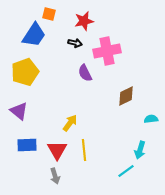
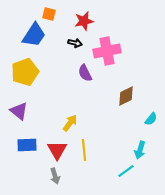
cyan semicircle: rotated 136 degrees clockwise
